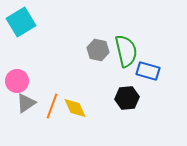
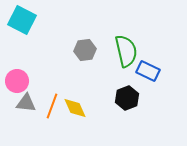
cyan square: moved 1 px right, 2 px up; rotated 32 degrees counterclockwise
gray hexagon: moved 13 px left; rotated 20 degrees counterclockwise
blue rectangle: rotated 10 degrees clockwise
black hexagon: rotated 15 degrees counterclockwise
gray triangle: rotated 40 degrees clockwise
